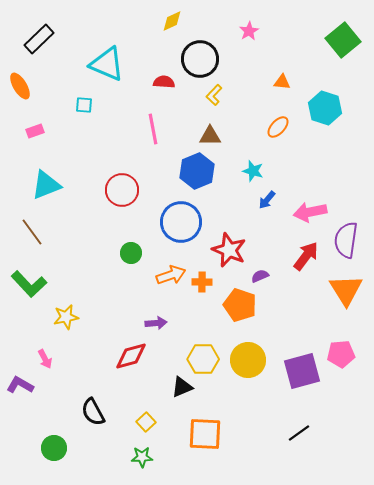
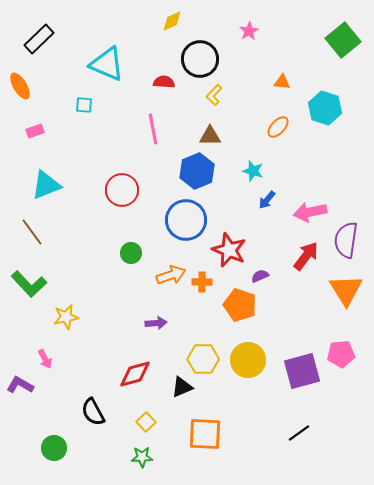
blue circle at (181, 222): moved 5 px right, 2 px up
red diamond at (131, 356): moved 4 px right, 18 px down
